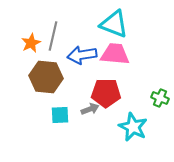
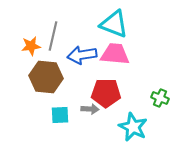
orange star: moved 3 px down; rotated 18 degrees clockwise
gray arrow: rotated 24 degrees clockwise
